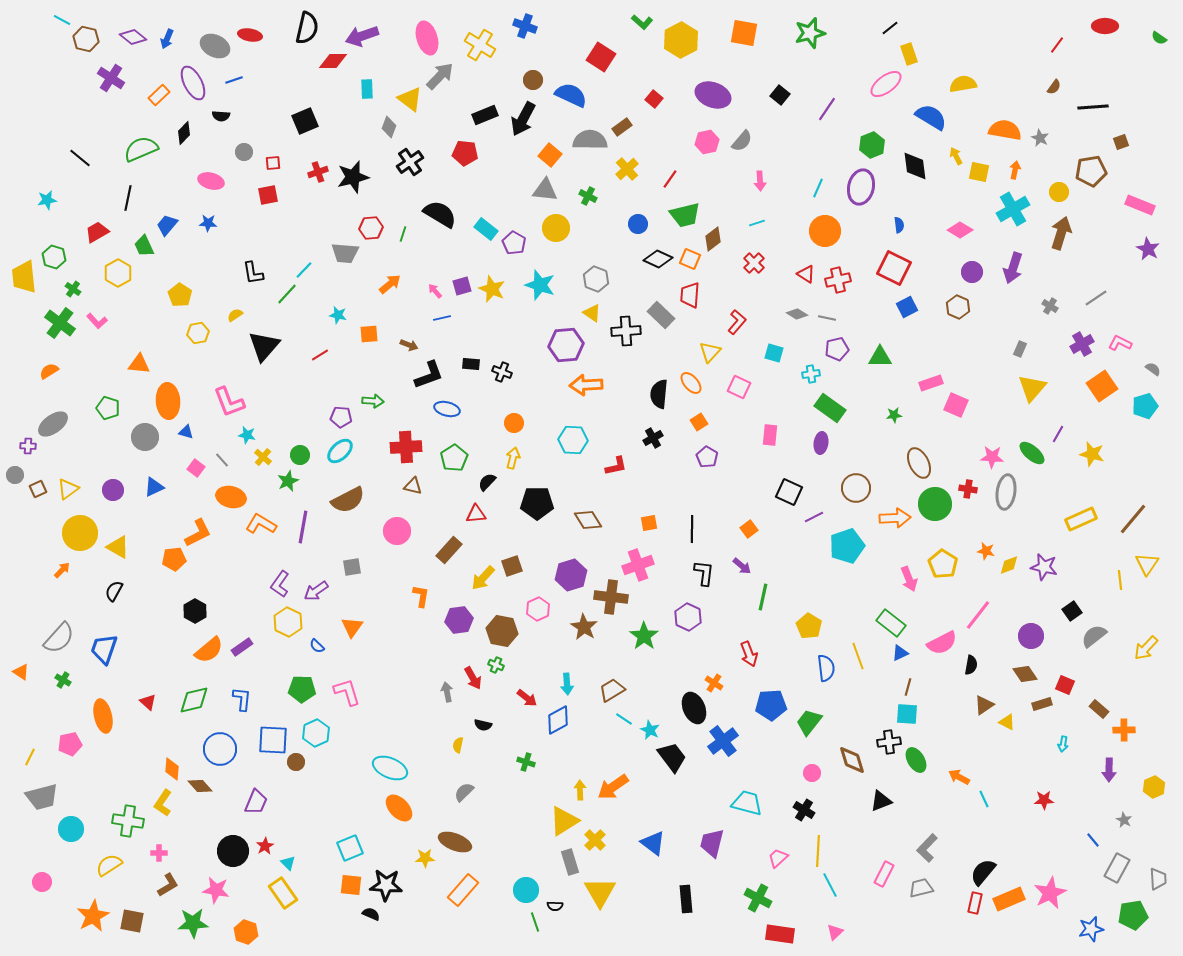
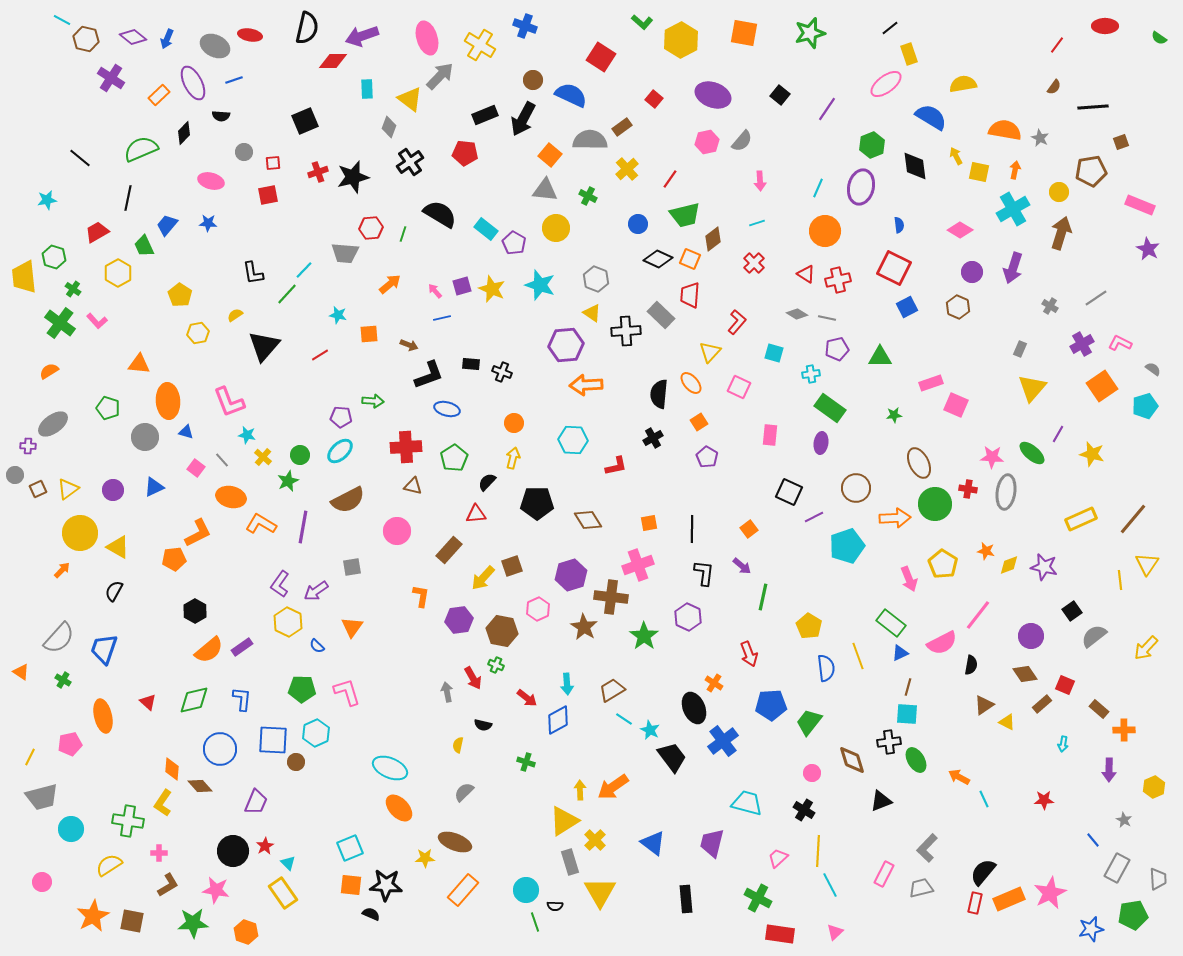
brown rectangle at (1042, 704): rotated 24 degrees counterclockwise
